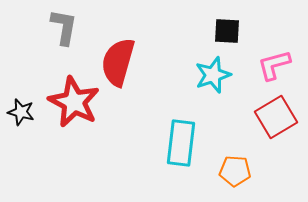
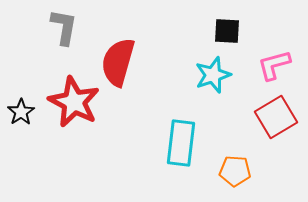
black star: rotated 24 degrees clockwise
